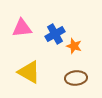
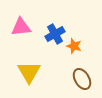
pink triangle: moved 1 px left, 1 px up
yellow triangle: rotated 30 degrees clockwise
brown ellipse: moved 6 px right, 1 px down; rotated 65 degrees clockwise
